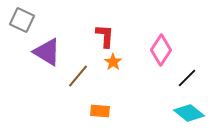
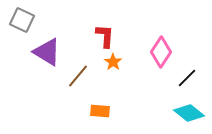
pink diamond: moved 2 px down
